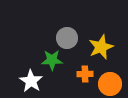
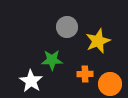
gray circle: moved 11 px up
yellow star: moved 3 px left, 6 px up
